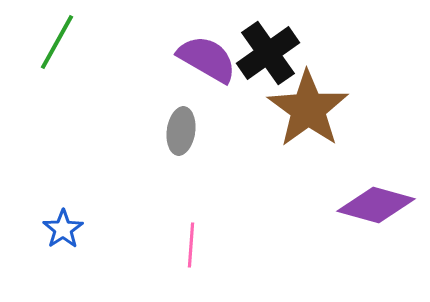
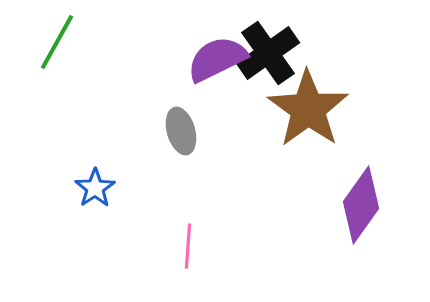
purple semicircle: moved 10 px right; rotated 56 degrees counterclockwise
gray ellipse: rotated 24 degrees counterclockwise
purple diamond: moved 15 px left; rotated 70 degrees counterclockwise
blue star: moved 32 px right, 41 px up
pink line: moved 3 px left, 1 px down
